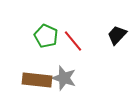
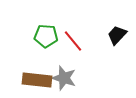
green pentagon: rotated 20 degrees counterclockwise
